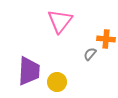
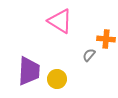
pink triangle: rotated 36 degrees counterclockwise
gray semicircle: moved 1 px left, 1 px down
yellow circle: moved 3 px up
